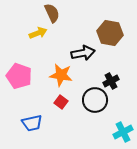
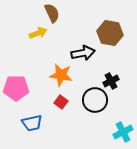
pink pentagon: moved 3 px left, 12 px down; rotated 20 degrees counterclockwise
